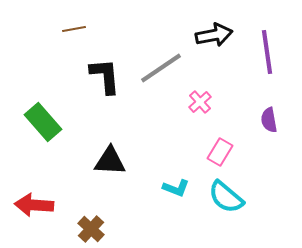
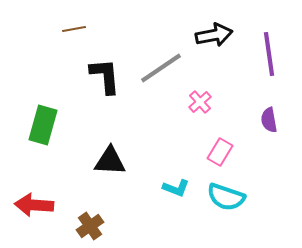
purple line: moved 2 px right, 2 px down
green rectangle: moved 3 px down; rotated 57 degrees clockwise
cyan semicircle: rotated 21 degrees counterclockwise
brown cross: moved 1 px left, 3 px up; rotated 12 degrees clockwise
